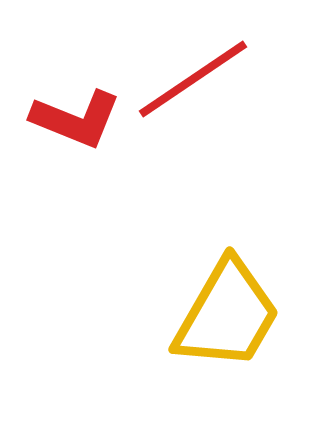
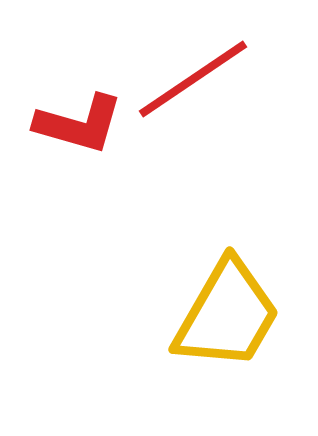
red L-shape: moved 3 px right, 5 px down; rotated 6 degrees counterclockwise
